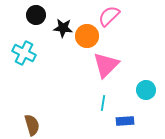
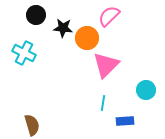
orange circle: moved 2 px down
